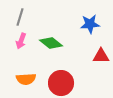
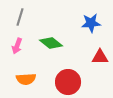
blue star: moved 1 px right, 1 px up
pink arrow: moved 4 px left, 5 px down
red triangle: moved 1 px left, 1 px down
red circle: moved 7 px right, 1 px up
